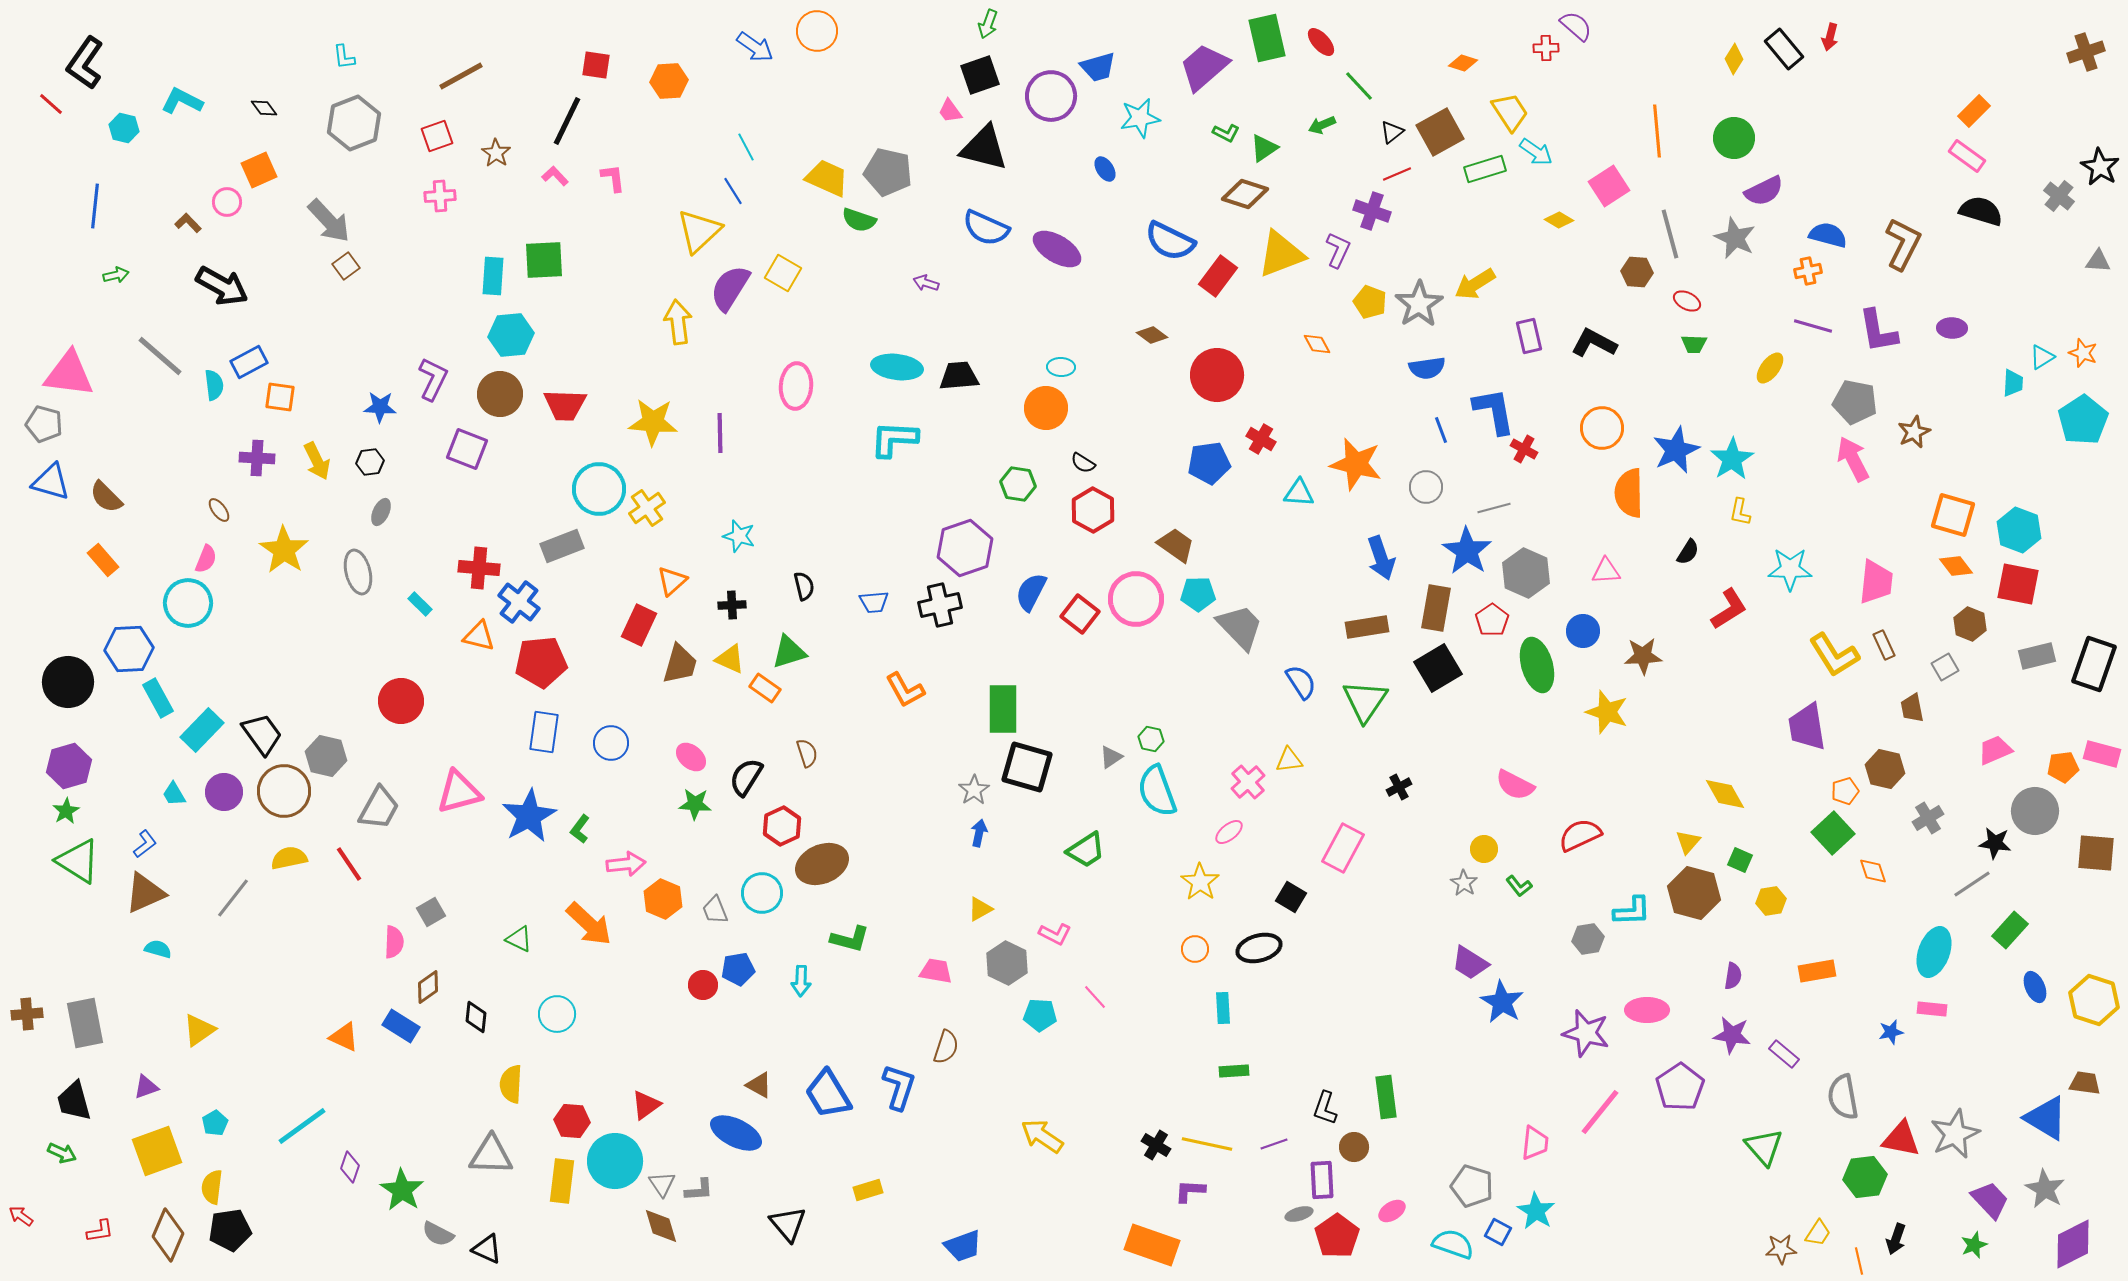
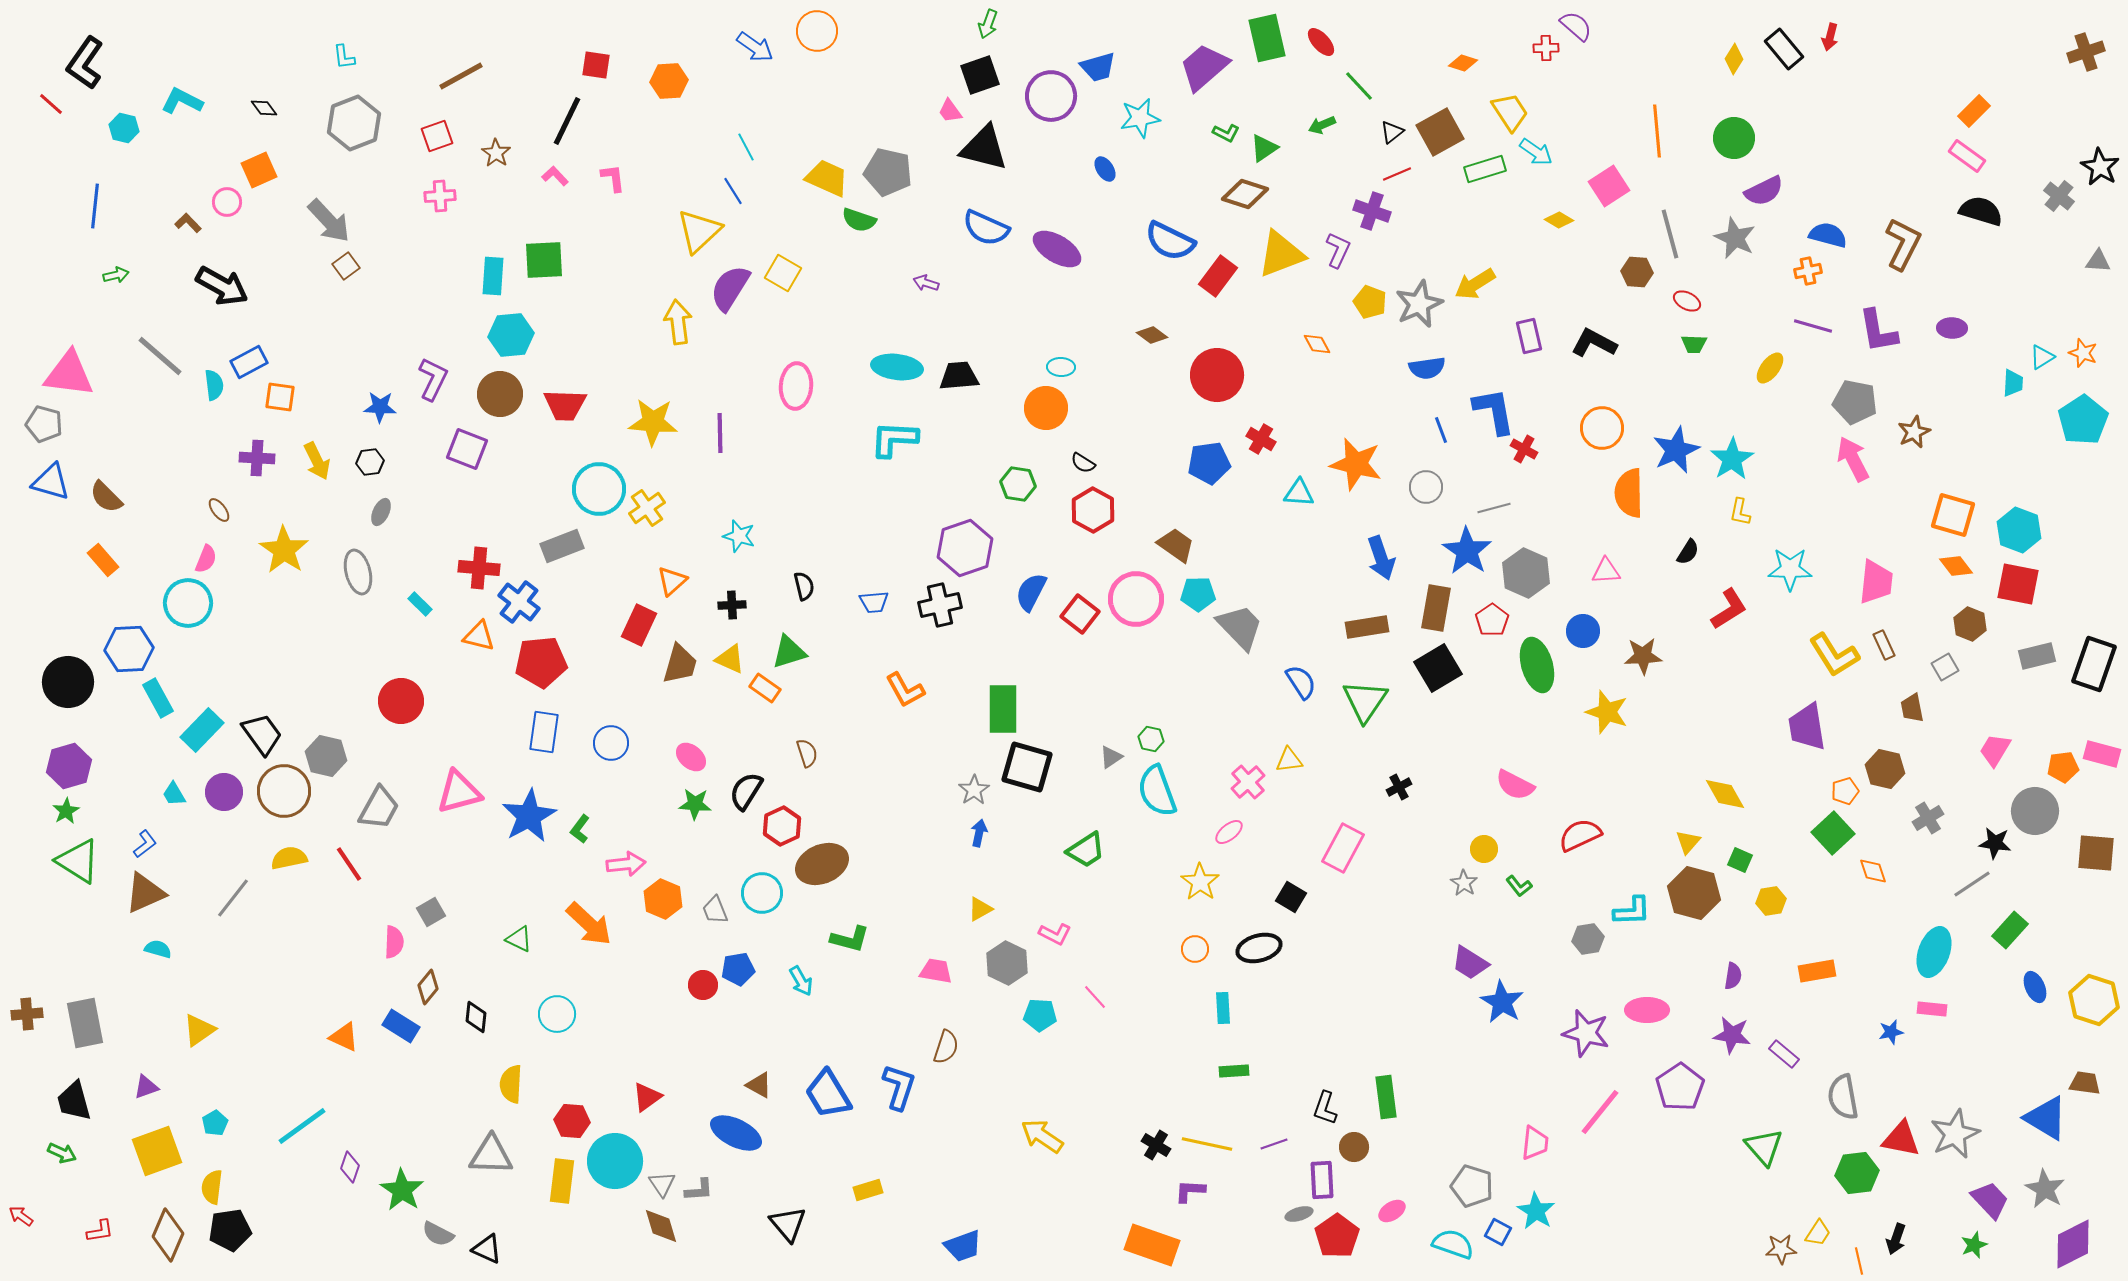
gray star at (1419, 304): rotated 9 degrees clockwise
pink trapezoid at (1995, 750): rotated 36 degrees counterclockwise
black semicircle at (746, 777): moved 14 px down
cyan arrow at (801, 981): rotated 32 degrees counterclockwise
brown diamond at (428, 987): rotated 16 degrees counterclockwise
red triangle at (646, 1105): moved 1 px right, 8 px up
green hexagon at (1865, 1177): moved 8 px left, 4 px up
